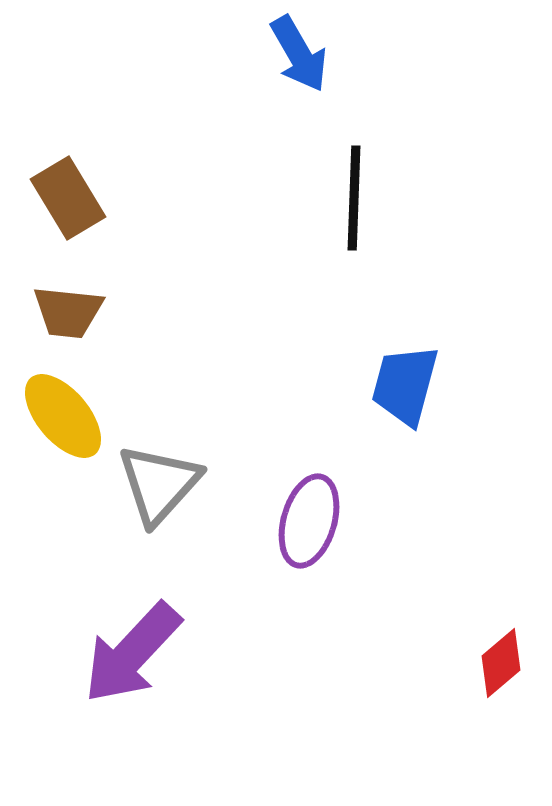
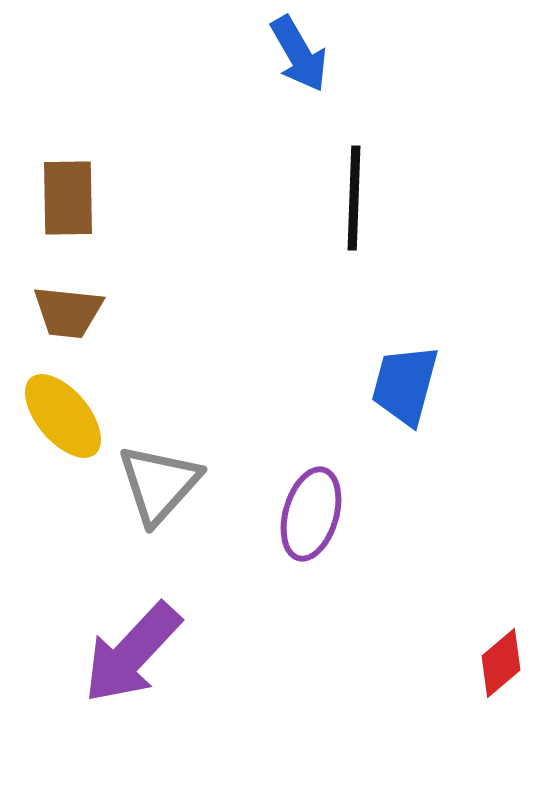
brown rectangle: rotated 30 degrees clockwise
purple ellipse: moved 2 px right, 7 px up
